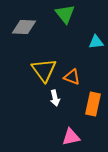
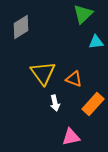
green triangle: moved 18 px right; rotated 25 degrees clockwise
gray diamond: moved 3 px left; rotated 35 degrees counterclockwise
yellow triangle: moved 1 px left, 3 px down
orange triangle: moved 2 px right, 2 px down
white arrow: moved 5 px down
orange rectangle: rotated 30 degrees clockwise
